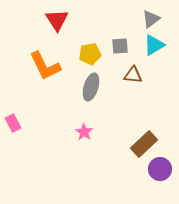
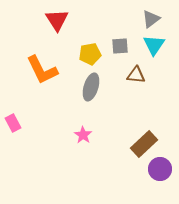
cyan triangle: rotated 25 degrees counterclockwise
orange L-shape: moved 3 px left, 4 px down
brown triangle: moved 3 px right
pink star: moved 1 px left, 3 px down
